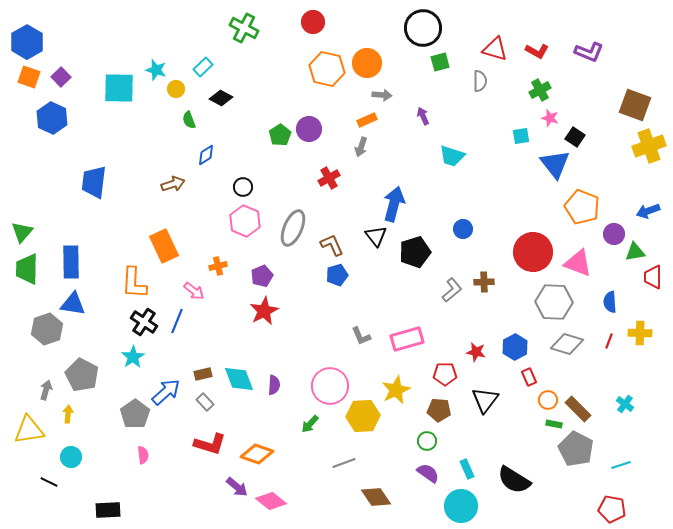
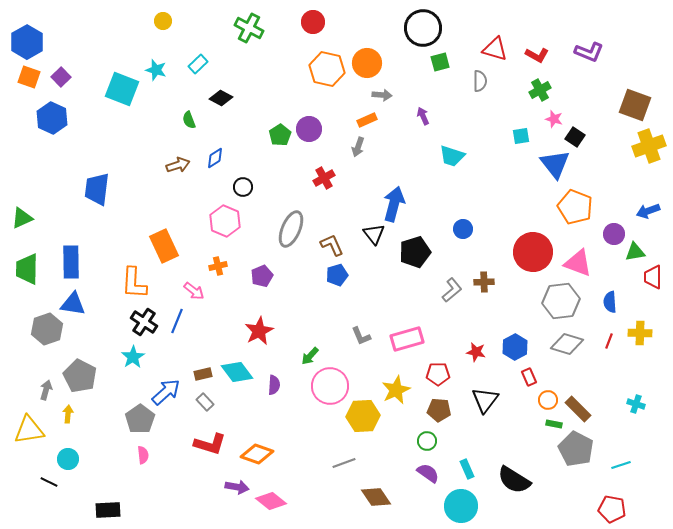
green cross at (244, 28): moved 5 px right
red L-shape at (537, 51): moved 4 px down
cyan rectangle at (203, 67): moved 5 px left, 3 px up
cyan square at (119, 88): moved 3 px right, 1 px down; rotated 20 degrees clockwise
yellow circle at (176, 89): moved 13 px left, 68 px up
pink star at (550, 118): moved 4 px right, 1 px down
gray arrow at (361, 147): moved 3 px left
blue diamond at (206, 155): moved 9 px right, 3 px down
red cross at (329, 178): moved 5 px left
blue trapezoid at (94, 182): moved 3 px right, 7 px down
brown arrow at (173, 184): moved 5 px right, 19 px up
orange pentagon at (582, 207): moved 7 px left
pink hexagon at (245, 221): moved 20 px left
gray ellipse at (293, 228): moved 2 px left, 1 px down
green triangle at (22, 232): moved 14 px up; rotated 25 degrees clockwise
black triangle at (376, 236): moved 2 px left, 2 px up
gray hexagon at (554, 302): moved 7 px right, 1 px up; rotated 9 degrees counterclockwise
red star at (264, 311): moved 5 px left, 20 px down
red pentagon at (445, 374): moved 7 px left
gray pentagon at (82, 375): moved 2 px left, 1 px down
cyan diamond at (239, 379): moved 2 px left, 7 px up; rotated 16 degrees counterclockwise
cyan cross at (625, 404): moved 11 px right; rotated 18 degrees counterclockwise
gray pentagon at (135, 414): moved 5 px right, 5 px down
green arrow at (310, 424): moved 68 px up
cyan circle at (71, 457): moved 3 px left, 2 px down
purple arrow at (237, 487): rotated 30 degrees counterclockwise
